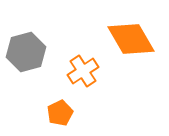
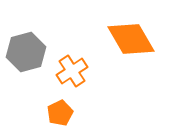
orange cross: moved 11 px left
